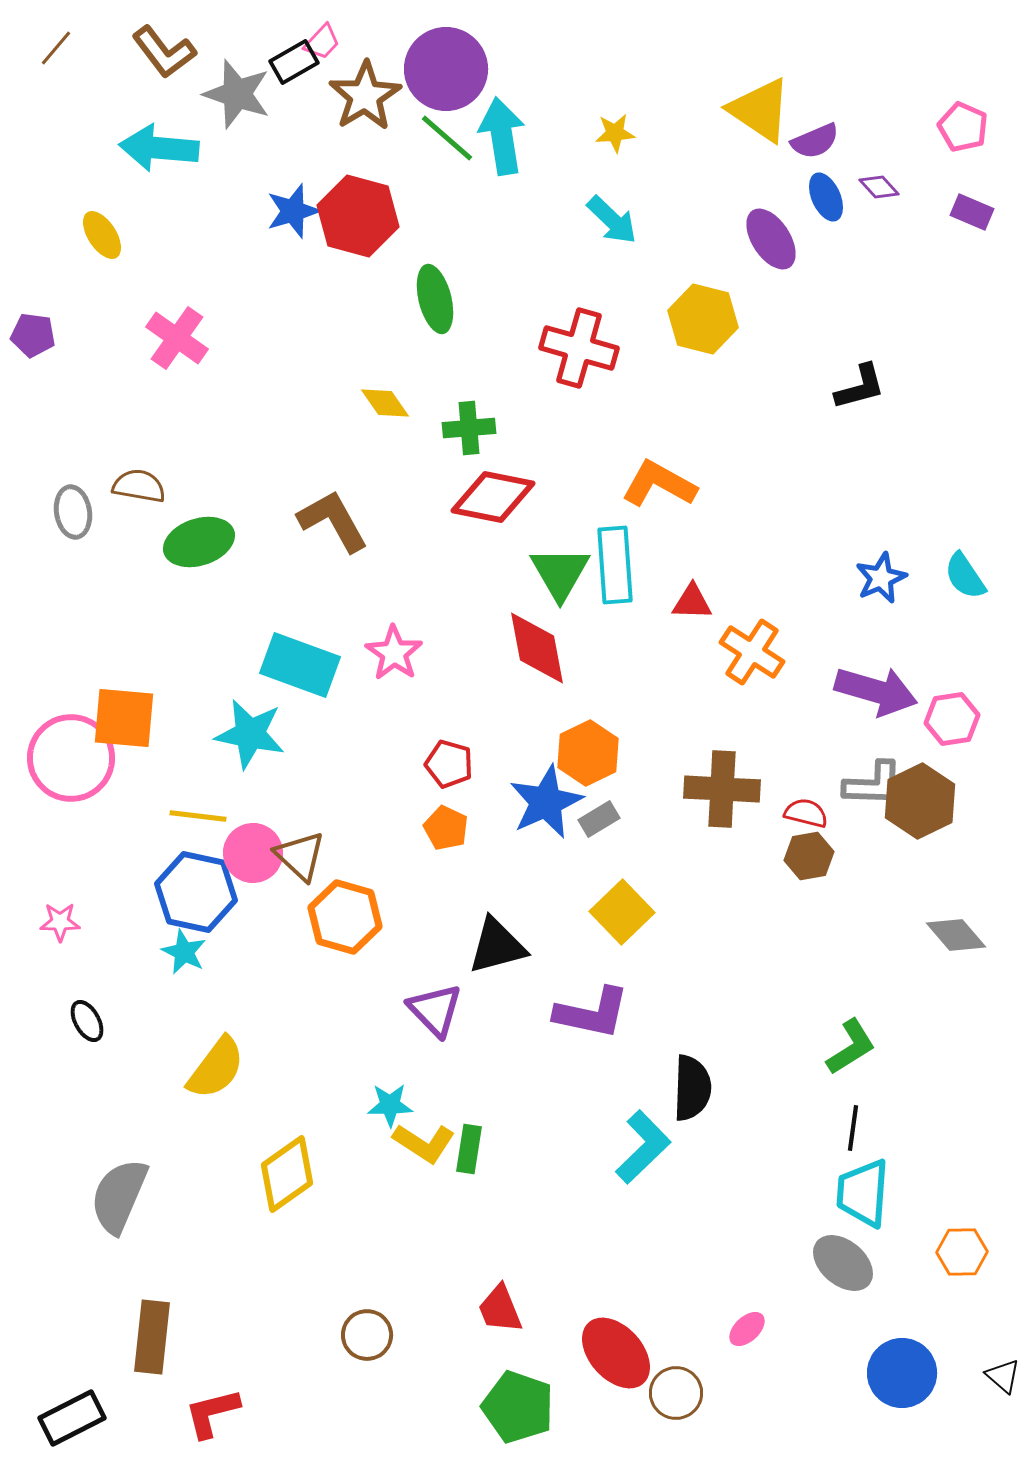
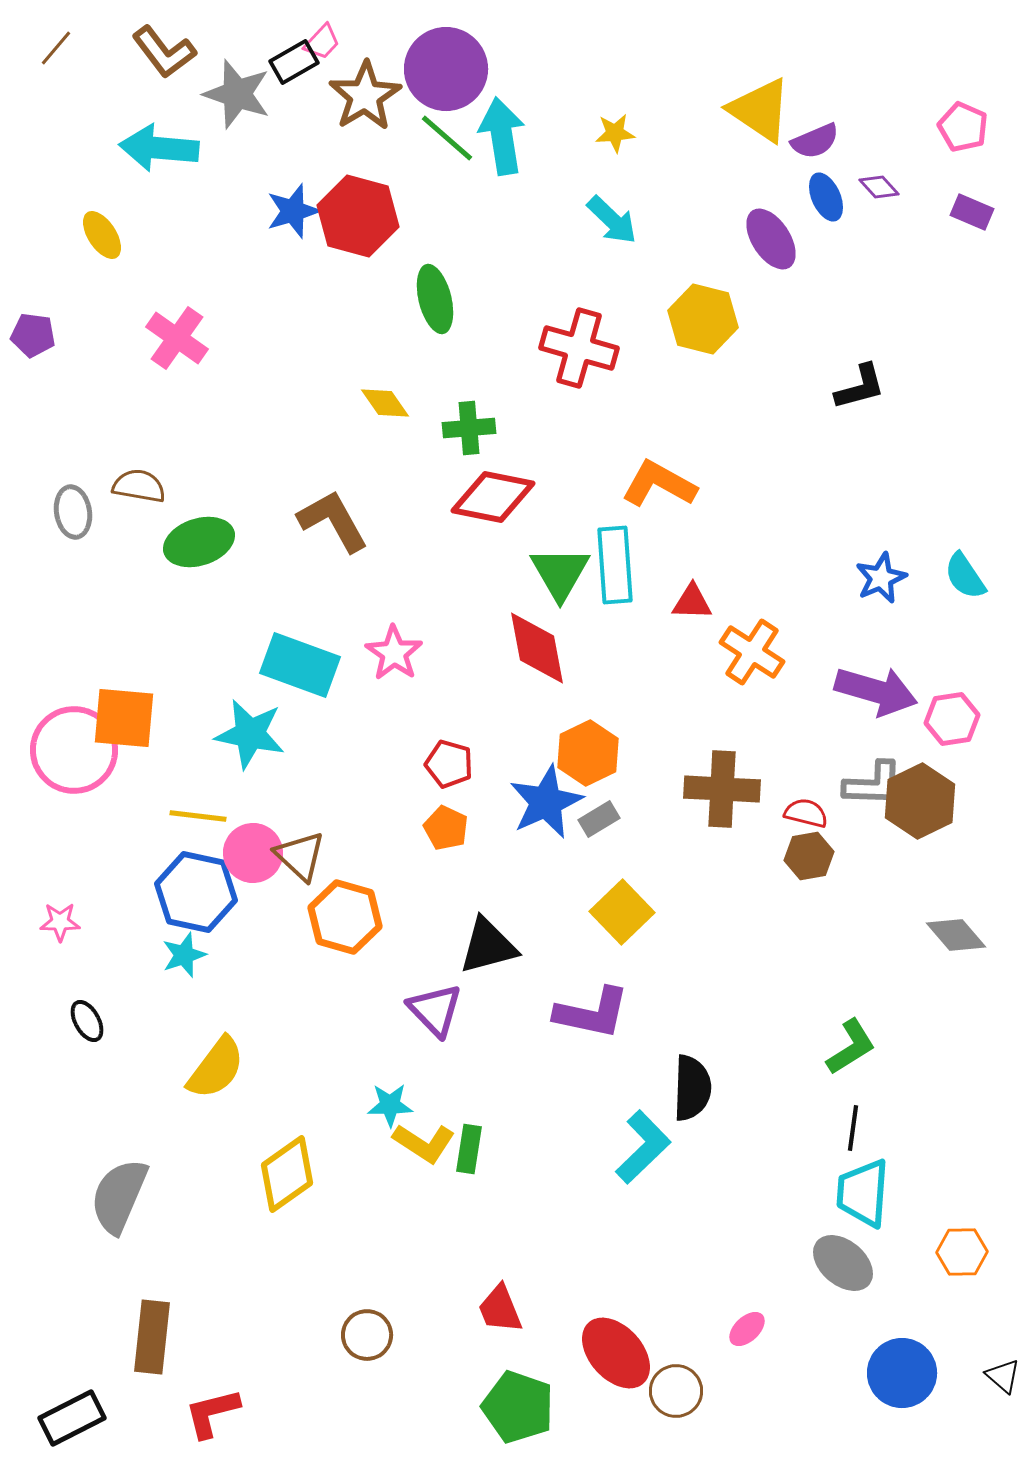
pink circle at (71, 758): moved 3 px right, 8 px up
black triangle at (497, 946): moved 9 px left
cyan star at (184, 952): moved 3 px down; rotated 27 degrees clockwise
brown circle at (676, 1393): moved 2 px up
